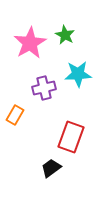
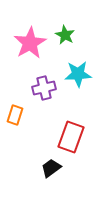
orange rectangle: rotated 12 degrees counterclockwise
